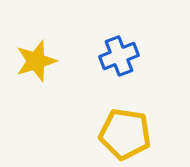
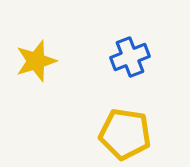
blue cross: moved 11 px right, 1 px down
